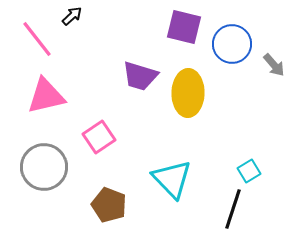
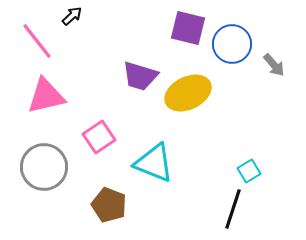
purple square: moved 4 px right, 1 px down
pink line: moved 2 px down
yellow ellipse: rotated 63 degrees clockwise
cyan triangle: moved 18 px left, 16 px up; rotated 24 degrees counterclockwise
